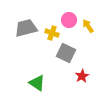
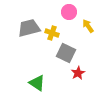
pink circle: moved 8 px up
gray trapezoid: moved 3 px right
red star: moved 4 px left, 3 px up
